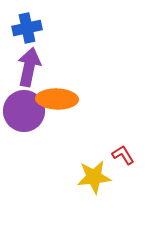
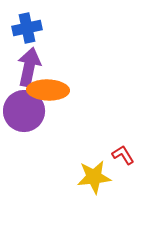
orange ellipse: moved 9 px left, 9 px up
